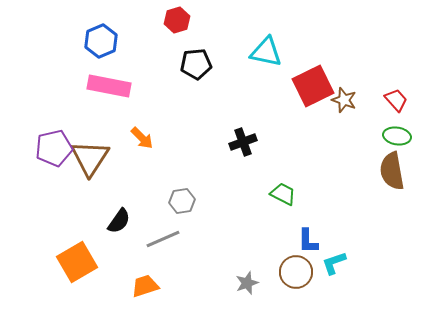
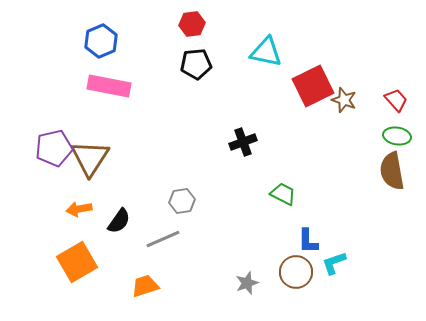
red hexagon: moved 15 px right, 4 px down; rotated 10 degrees clockwise
orange arrow: moved 63 px left, 71 px down; rotated 125 degrees clockwise
